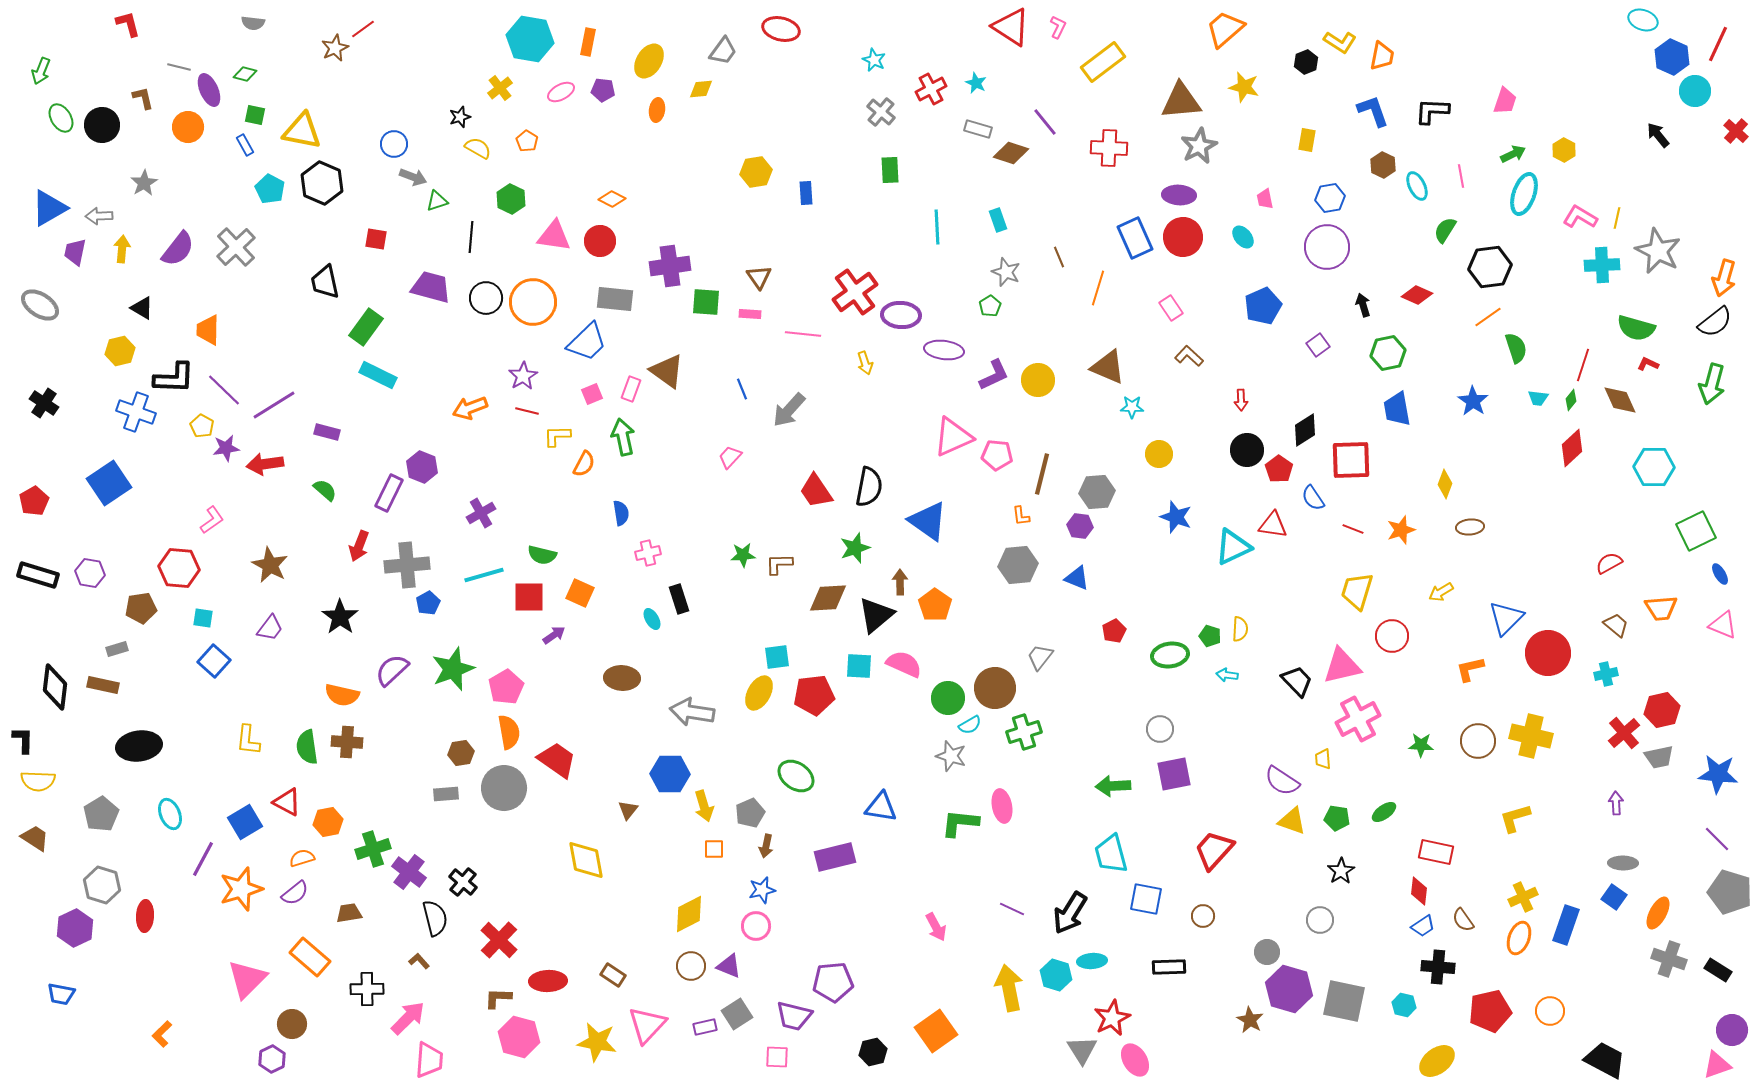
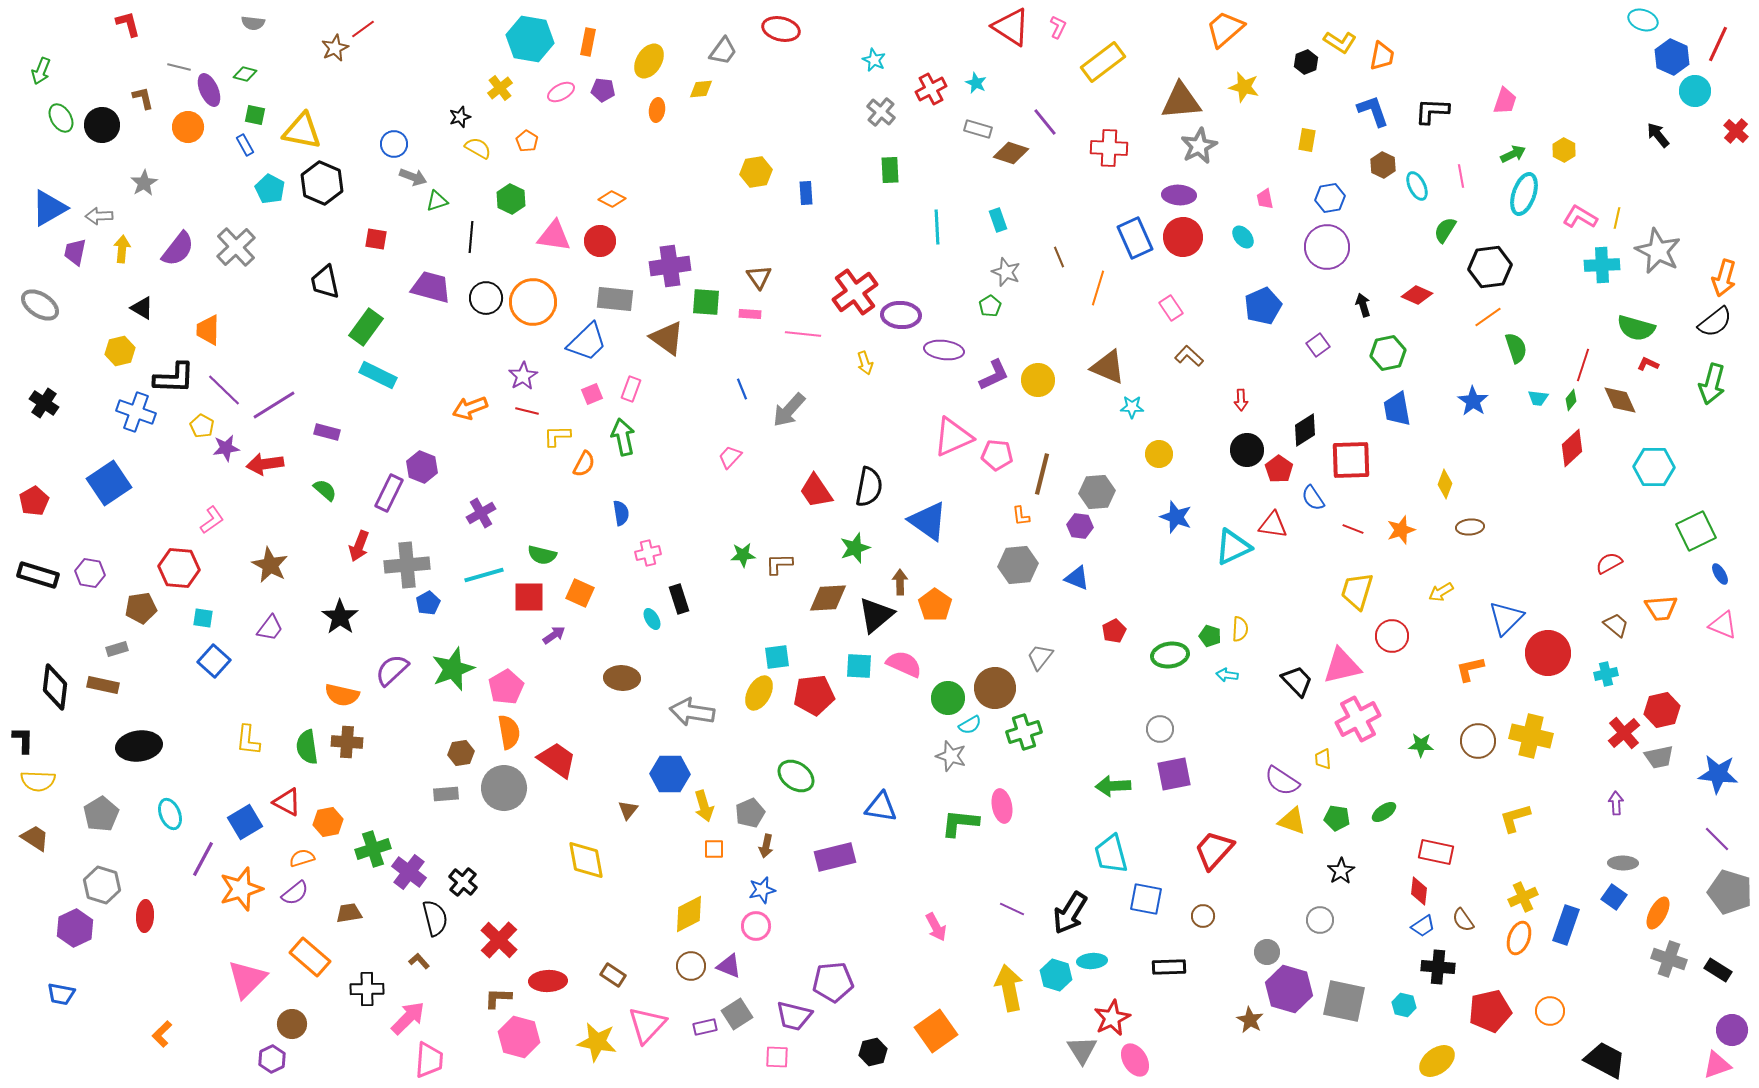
brown triangle at (667, 371): moved 33 px up
